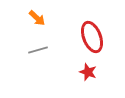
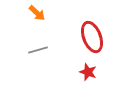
orange arrow: moved 5 px up
